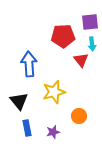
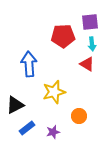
red triangle: moved 6 px right, 4 px down; rotated 21 degrees counterclockwise
black triangle: moved 4 px left, 4 px down; rotated 42 degrees clockwise
blue rectangle: rotated 63 degrees clockwise
